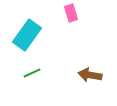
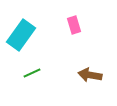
pink rectangle: moved 3 px right, 12 px down
cyan rectangle: moved 6 px left
